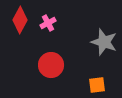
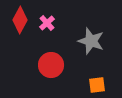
pink cross: moved 1 px left; rotated 14 degrees counterclockwise
gray star: moved 13 px left, 1 px up
